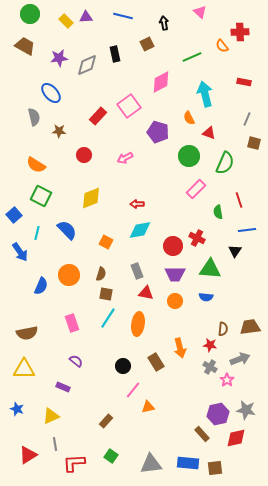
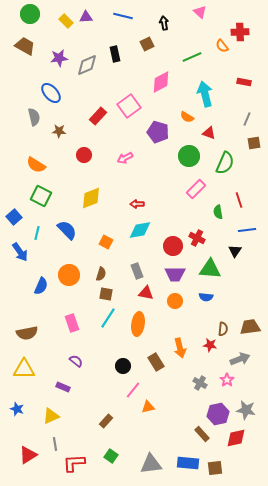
orange semicircle at (189, 118): moved 2 px left, 1 px up; rotated 32 degrees counterclockwise
brown square at (254, 143): rotated 24 degrees counterclockwise
blue square at (14, 215): moved 2 px down
gray cross at (210, 367): moved 10 px left, 16 px down
